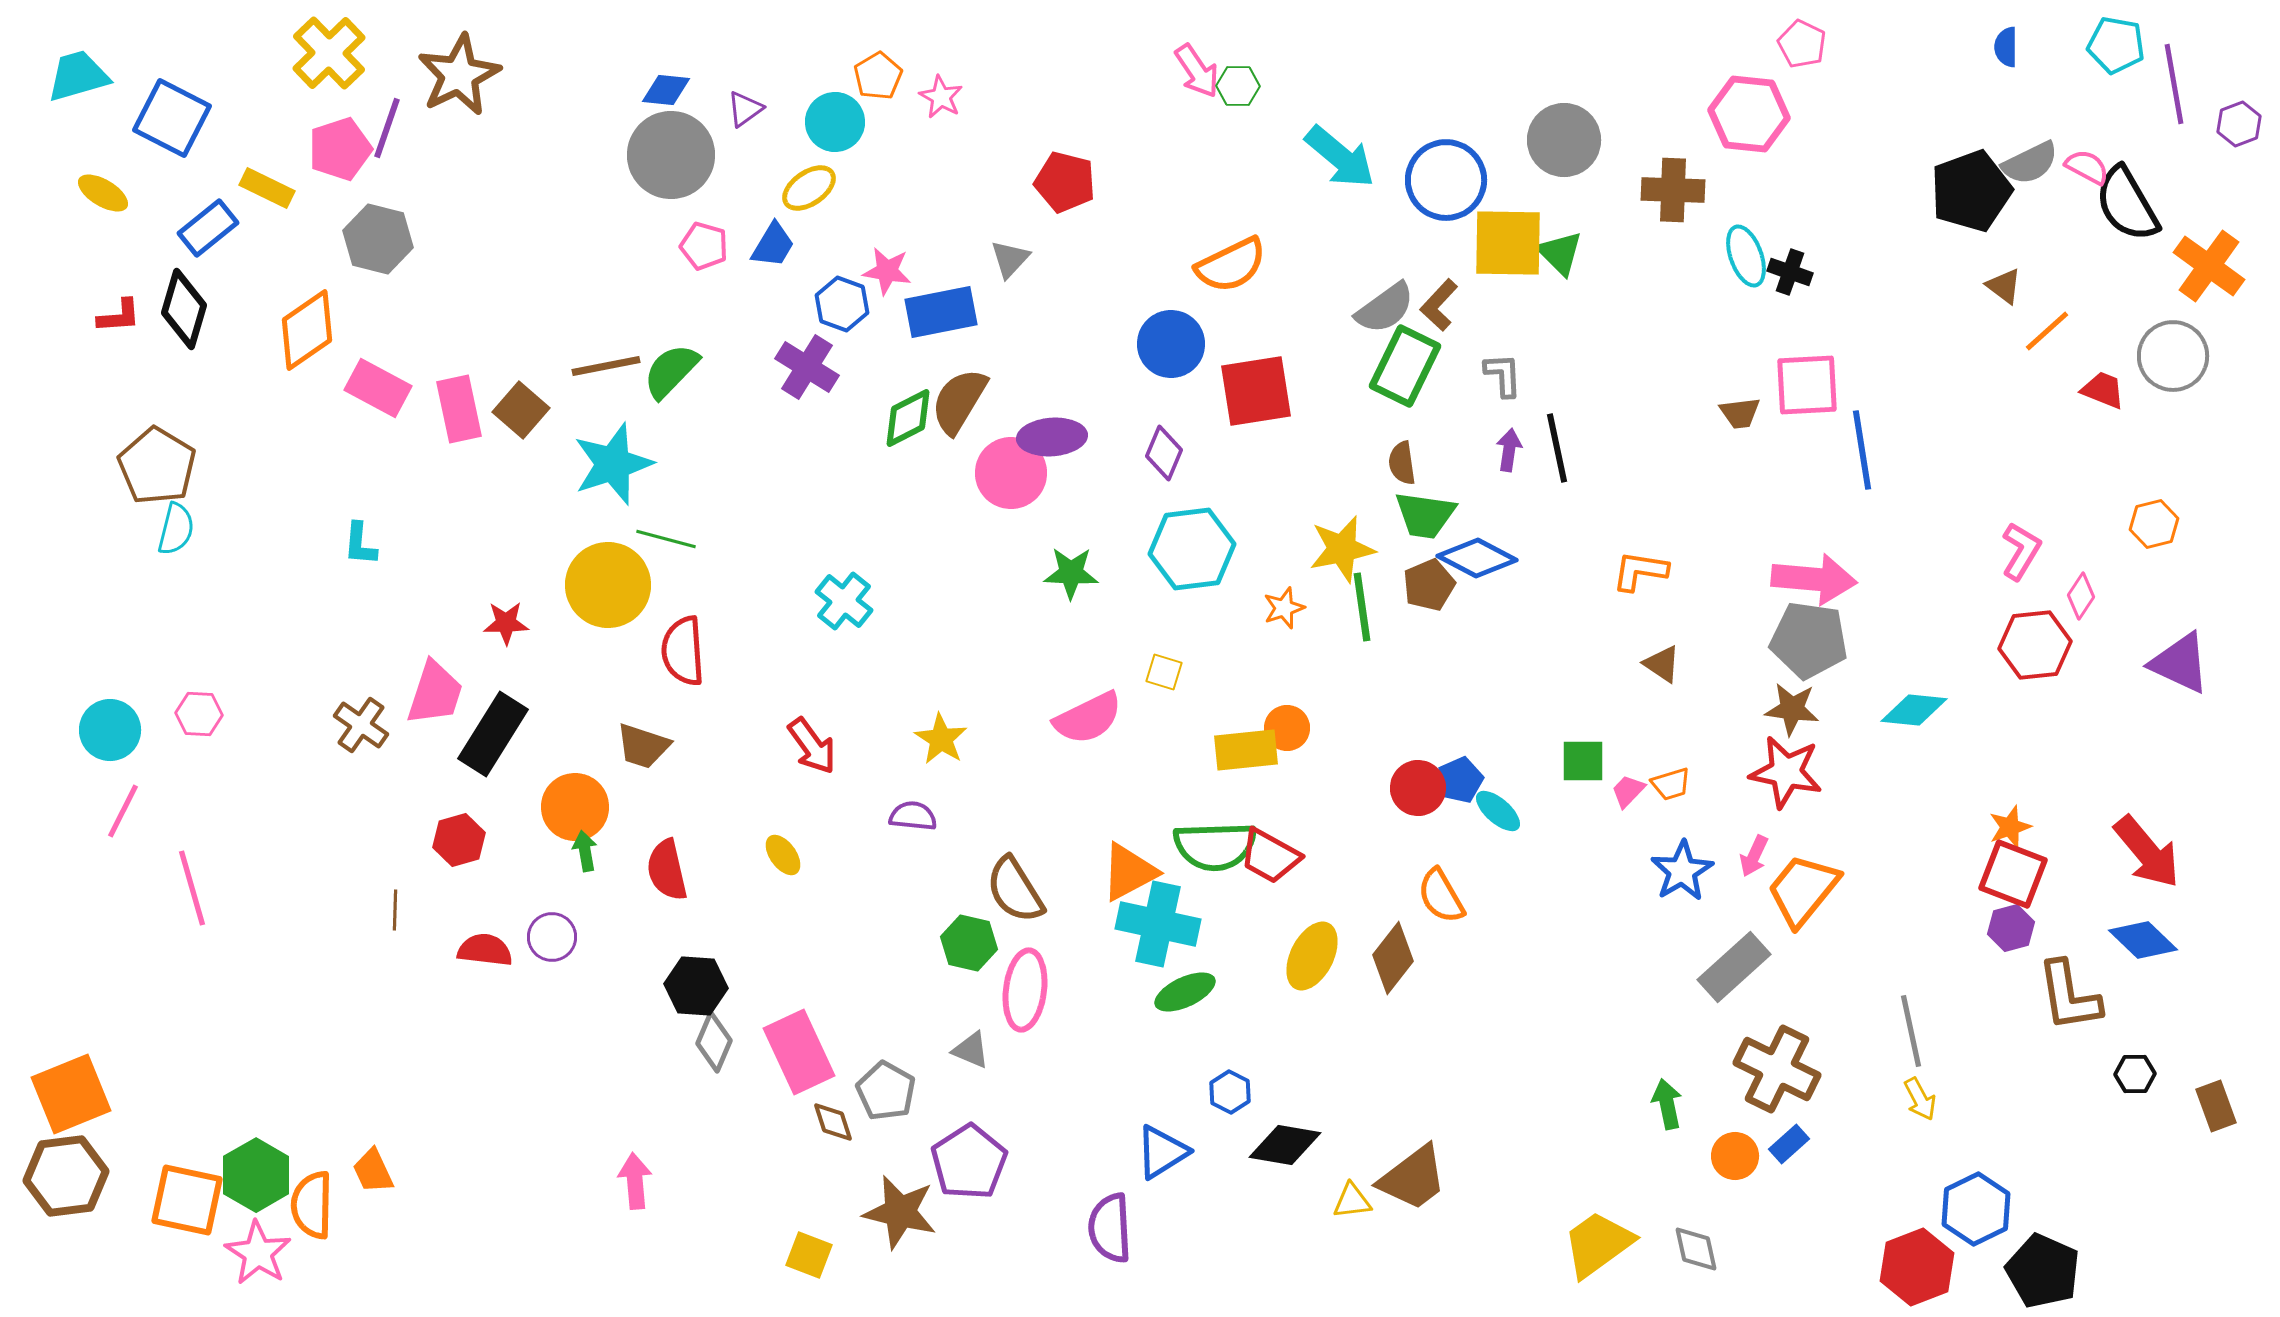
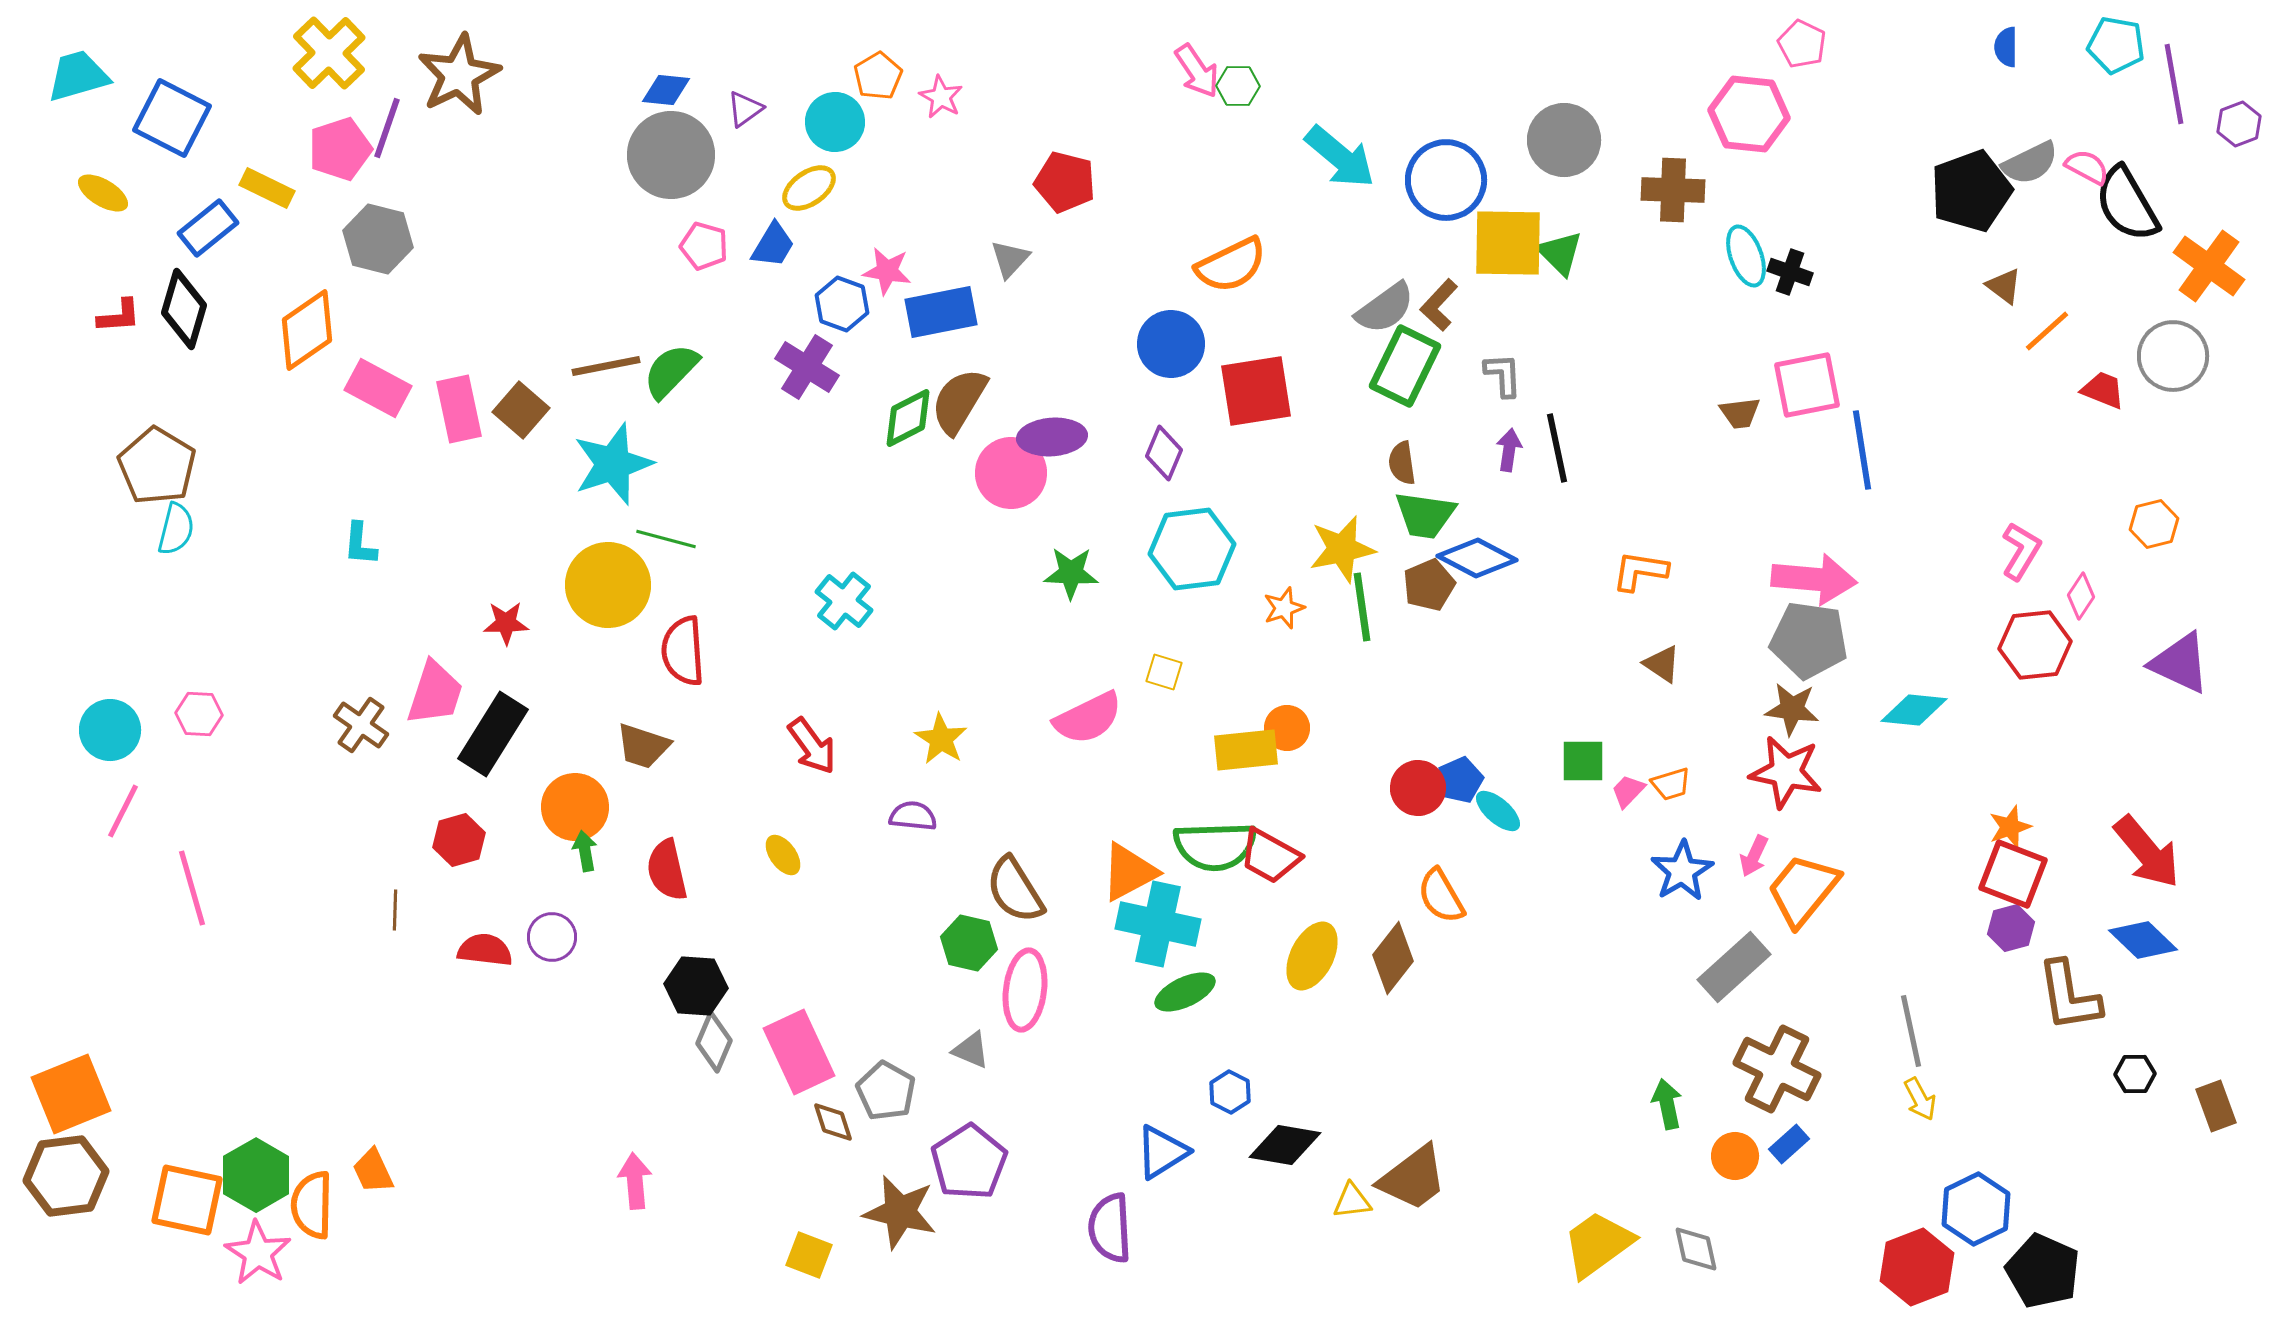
pink square at (1807, 385): rotated 8 degrees counterclockwise
